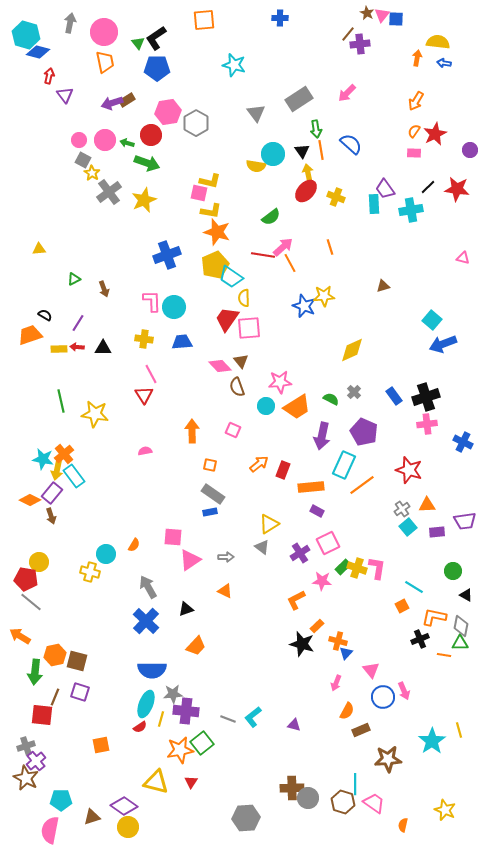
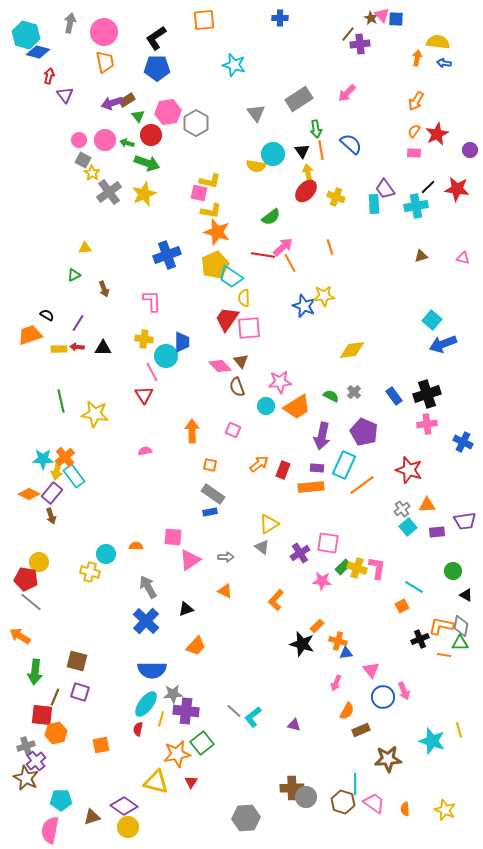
brown star at (367, 13): moved 4 px right, 5 px down
pink triangle at (382, 15): rotated 21 degrees counterclockwise
green triangle at (138, 43): moved 73 px down
red star at (435, 134): moved 2 px right
yellow star at (144, 200): moved 6 px up
cyan cross at (411, 210): moved 5 px right, 4 px up
yellow triangle at (39, 249): moved 46 px right, 1 px up
green triangle at (74, 279): moved 4 px up
brown triangle at (383, 286): moved 38 px right, 30 px up
cyan circle at (174, 307): moved 8 px left, 49 px down
black semicircle at (45, 315): moved 2 px right
blue trapezoid at (182, 342): rotated 95 degrees clockwise
yellow diamond at (352, 350): rotated 16 degrees clockwise
pink line at (151, 374): moved 1 px right, 2 px up
black cross at (426, 397): moved 1 px right, 3 px up
green semicircle at (331, 399): moved 3 px up
orange cross at (64, 454): moved 1 px right, 3 px down
cyan star at (43, 459): rotated 10 degrees counterclockwise
orange diamond at (30, 500): moved 1 px left, 6 px up
purple rectangle at (317, 511): moved 43 px up; rotated 24 degrees counterclockwise
pink square at (328, 543): rotated 35 degrees clockwise
orange semicircle at (134, 545): moved 2 px right, 1 px down; rotated 120 degrees counterclockwise
orange L-shape at (296, 600): moved 20 px left; rotated 20 degrees counterclockwise
orange L-shape at (434, 617): moved 7 px right, 9 px down
blue triangle at (346, 653): rotated 40 degrees clockwise
orange hexagon at (55, 655): moved 1 px right, 78 px down
cyan ellipse at (146, 704): rotated 16 degrees clockwise
gray line at (228, 719): moved 6 px right, 8 px up; rotated 21 degrees clockwise
red semicircle at (140, 727): moved 2 px left, 2 px down; rotated 136 degrees clockwise
cyan star at (432, 741): rotated 20 degrees counterclockwise
orange star at (180, 750): moved 3 px left, 4 px down
gray circle at (308, 798): moved 2 px left, 1 px up
orange semicircle at (403, 825): moved 2 px right, 16 px up; rotated 16 degrees counterclockwise
